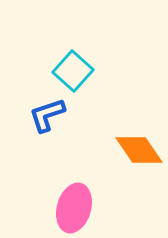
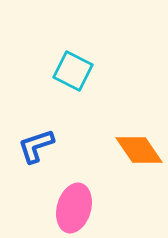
cyan square: rotated 15 degrees counterclockwise
blue L-shape: moved 11 px left, 31 px down
